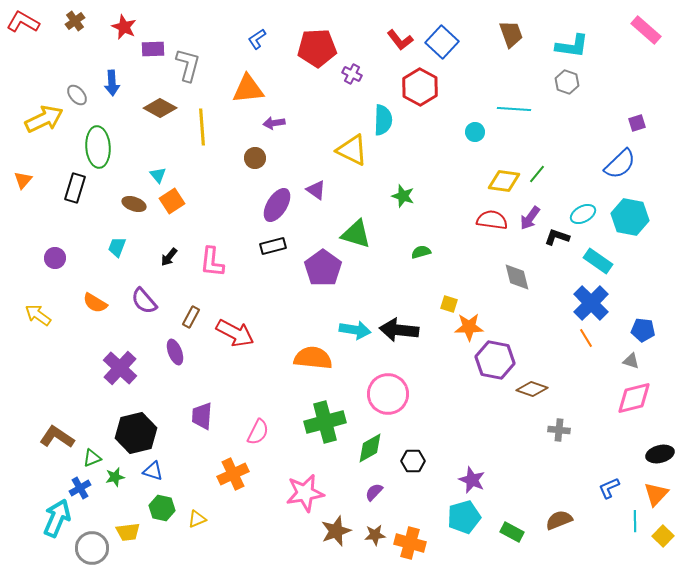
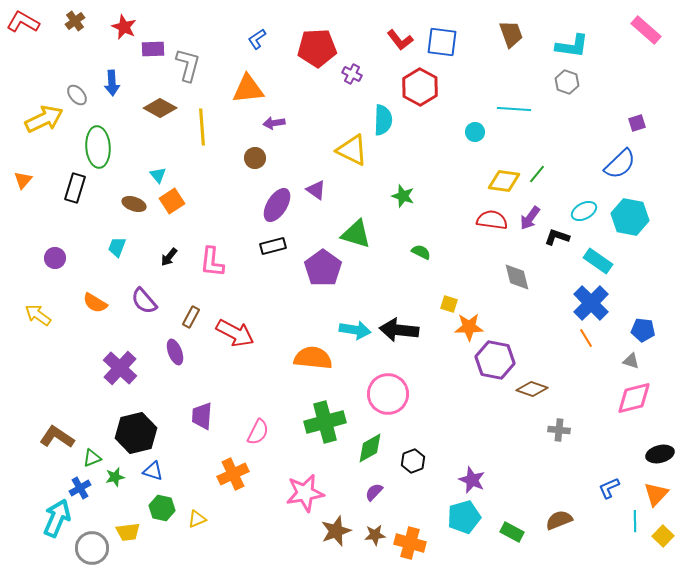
blue square at (442, 42): rotated 36 degrees counterclockwise
cyan ellipse at (583, 214): moved 1 px right, 3 px up
green semicircle at (421, 252): rotated 42 degrees clockwise
black hexagon at (413, 461): rotated 20 degrees counterclockwise
